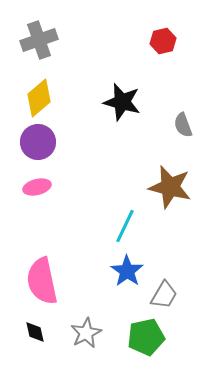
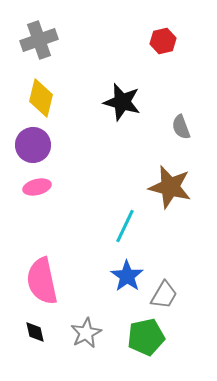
yellow diamond: moved 2 px right; rotated 36 degrees counterclockwise
gray semicircle: moved 2 px left, 2 px down
purple circle: moved 5 px left, 3 px down
blue star: moved 5 px down
